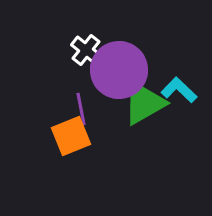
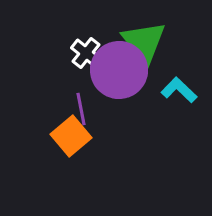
white cross: moved 3 px down
green triangle: moved 61 px up; rotated 39 degrees counterclockwise
orange square: rotated 18 degrees counterclockwise
